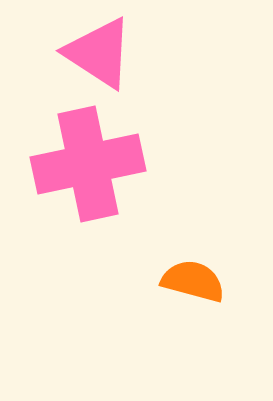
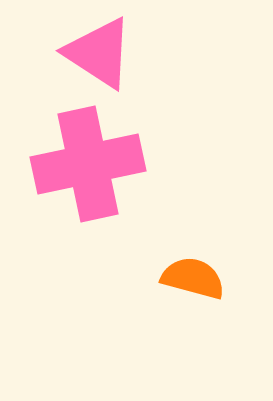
orange semicircle: moved 3 px up
